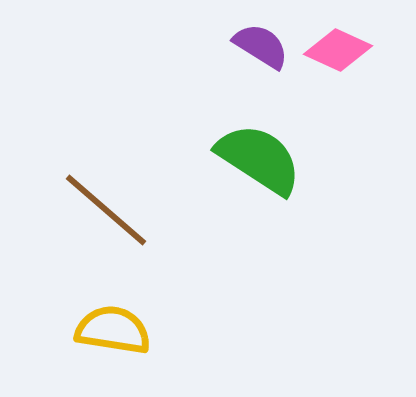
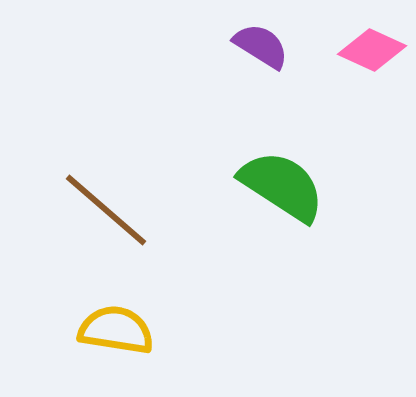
pink diamond: moved 34 px right
green semicircle: moved 23 px right, 27 px down
yellow semicircle: moved 3 px right
